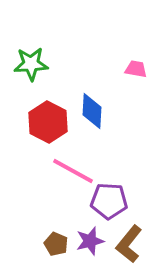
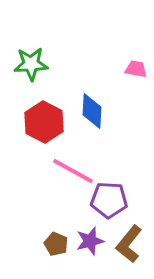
red hexagon: moved 4 px left
purple pentagon: moved 1 px up
